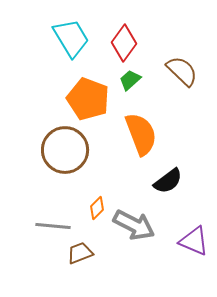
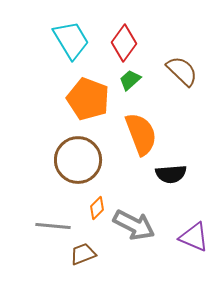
cyan trapezoid: moved 2 px down
brown circle: moved 13 px right, 10 px down
black semicircle: moved 3 px right, 7 px up; rotated 32 degrees clockwise
purple triangle: moved 4 px up
brown trapezoid: moved 3 px right, 1 px down
